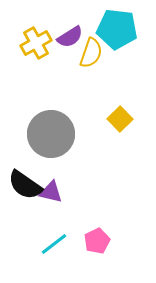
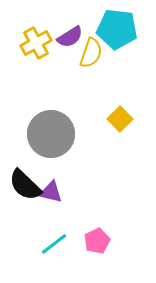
black semicircle: rotated 9 degrees clockwise
